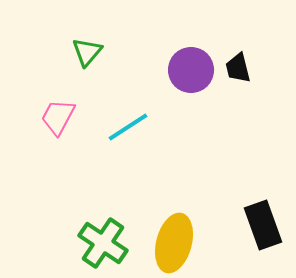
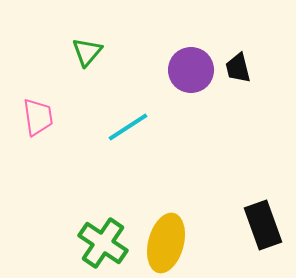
pink trapezoid: moved 20 px left; rotated 144 degrees clockwise
yellow ellipse: moved 8 px left
